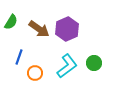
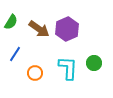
blue line: moved 4 px left, 3 px up; rotated 14 degrees clockwise
cyan L-shape: moved 1 px right, 2 px down; rotated 50 degrees counterclockwise
